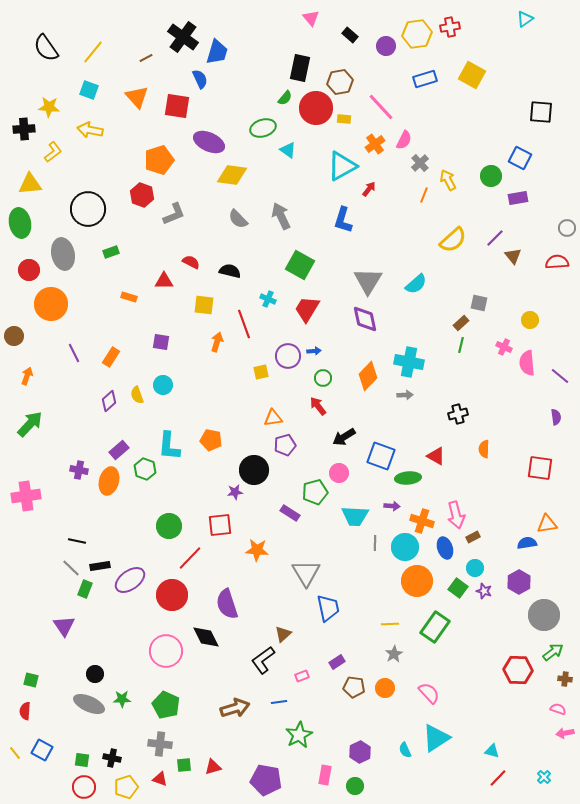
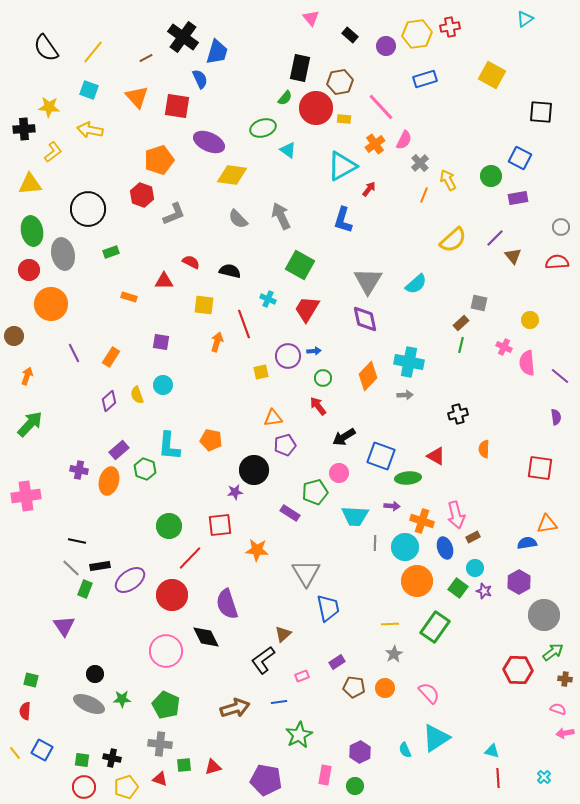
yellow square at (472, 75): moved 20 px right
green ellipse at (20, 223): moved 12 px right, 8 px down
gray circle at (567, 228): moved 6 px left, 1 px up
red line at (498, 778): rotated 48 degrees counterclockwise
